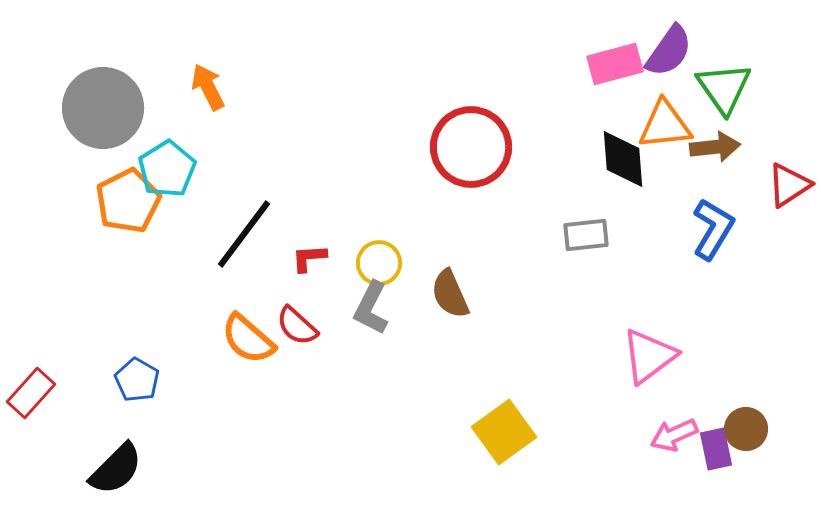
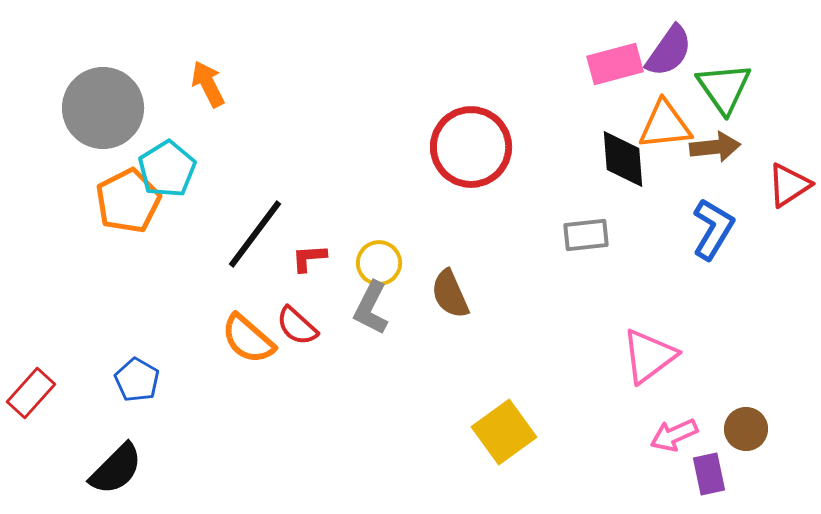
orange arrow: moved 3 px up
black line: moved 11 px right
purple rectangle: moved 7 px left, 25 px down
